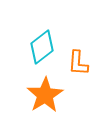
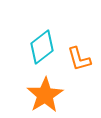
orange L-shape: moved 1 px right, 4 px up; rotated 20 degrees counterclockwise
